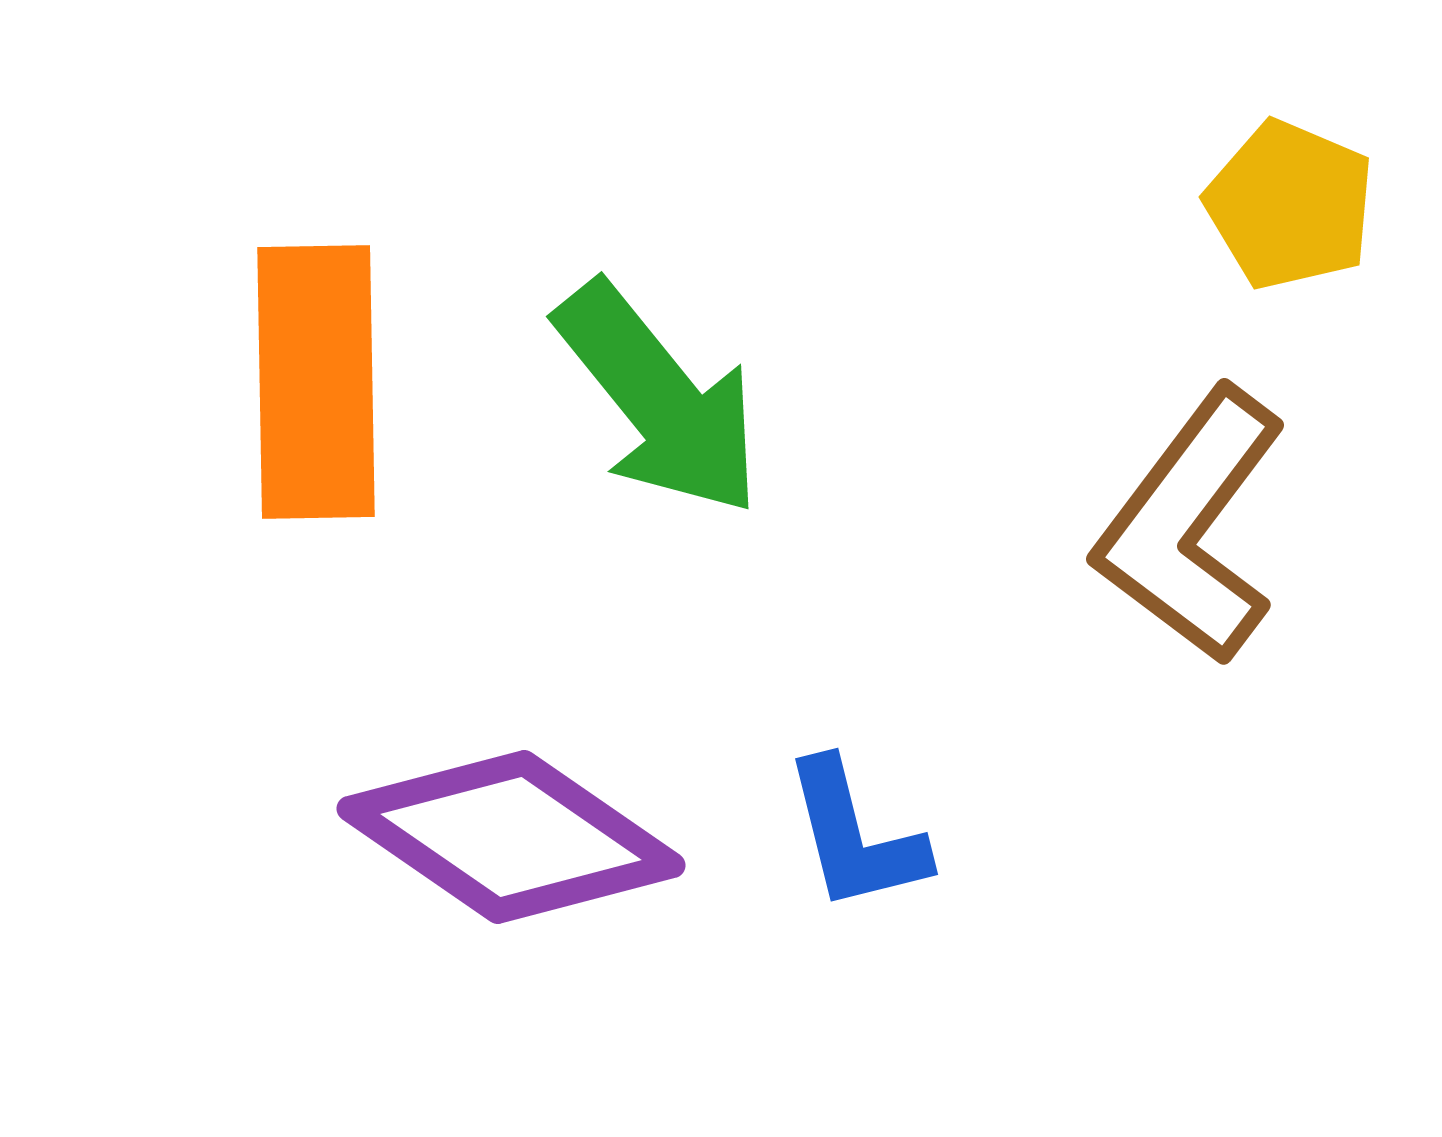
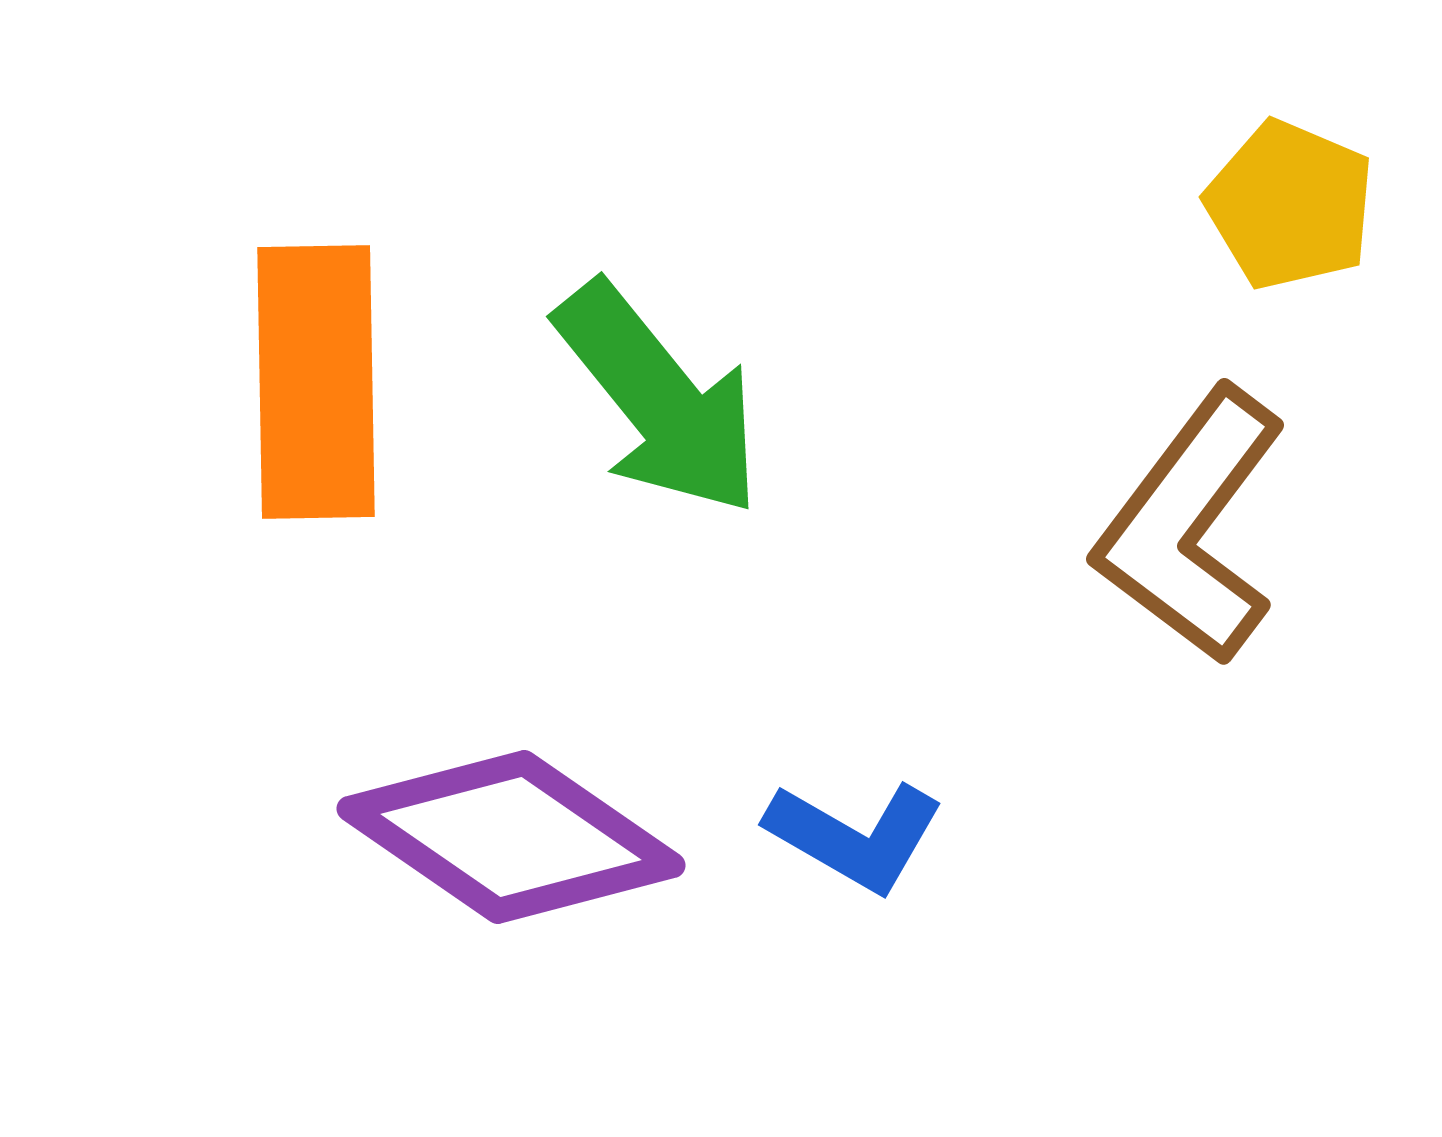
blue L-shape: rotated 46 degrees counterclockwise
